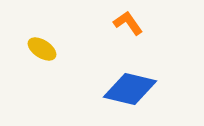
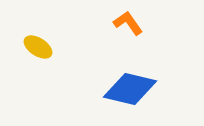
yellow ellipse: moved 4 px left, 2 px up
